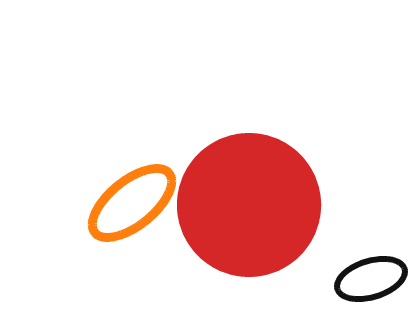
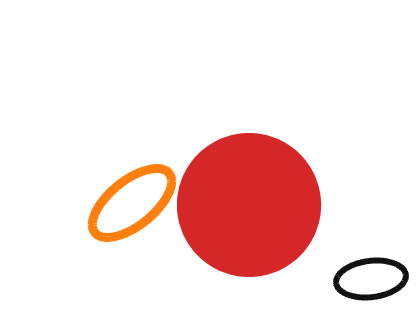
black ellipse: rotated 10 degrees clockwise
